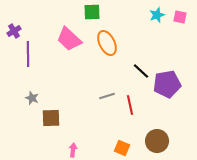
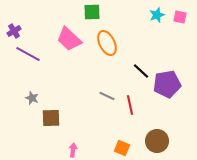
purple line: rotated 60 degrees counterclockwise
gray line: rotated 42 degrees clockwise
